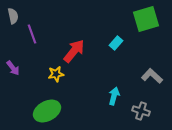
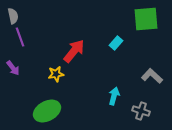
green square: rotated 12 degrees clockwise
purple line: moved 12 px left, 3 px down
